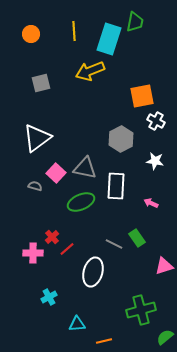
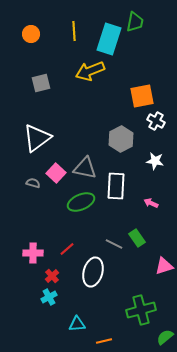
gray semicircle: moved 2 px left, 3 px up
red cross: moved 39 px down
